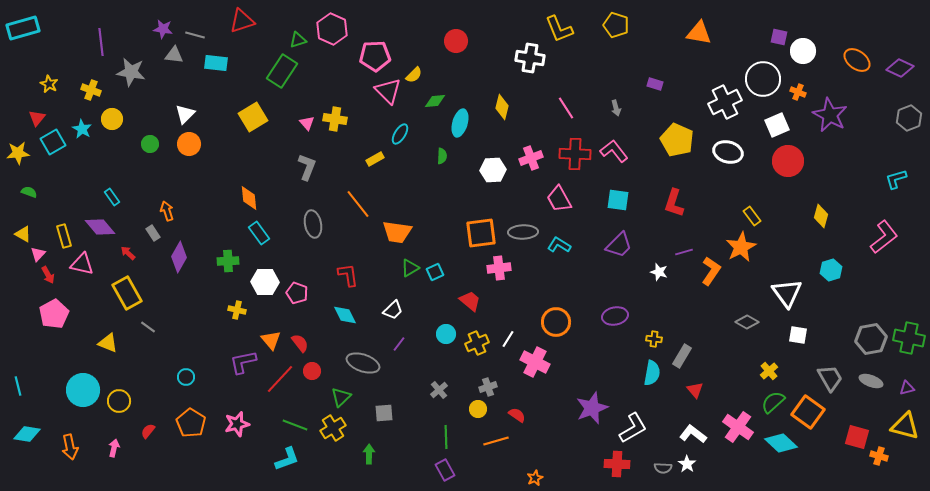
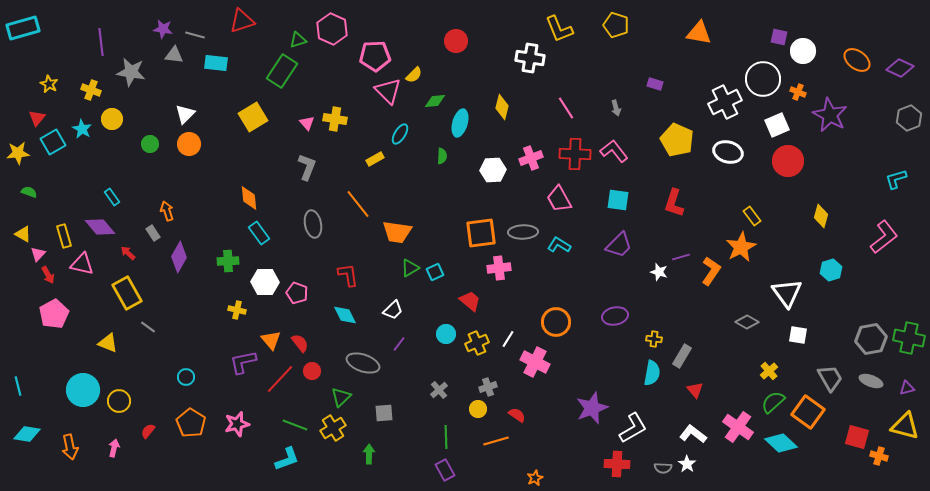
purple line at (684, 252): moved 3 px left, 5 px down
